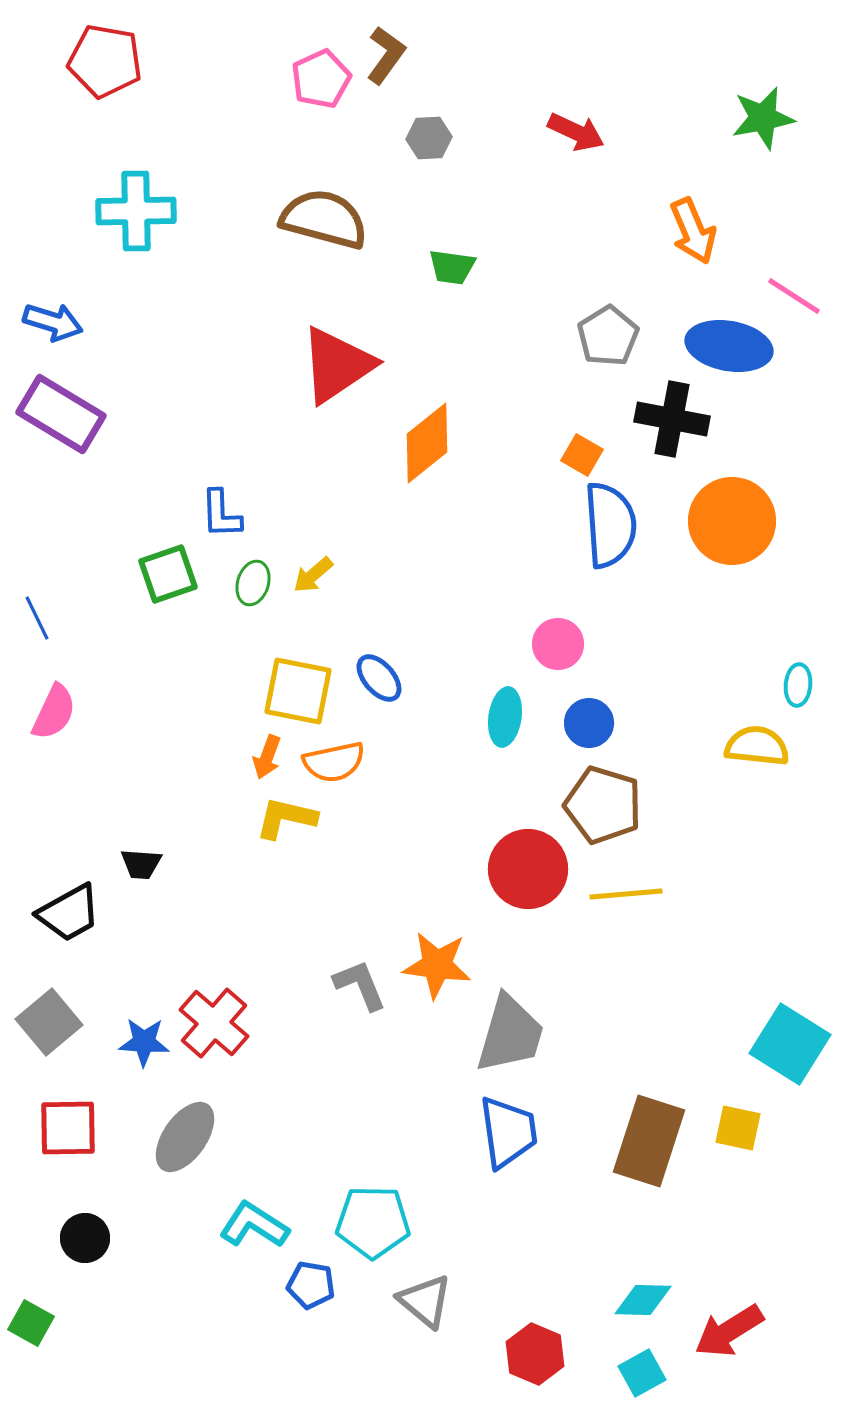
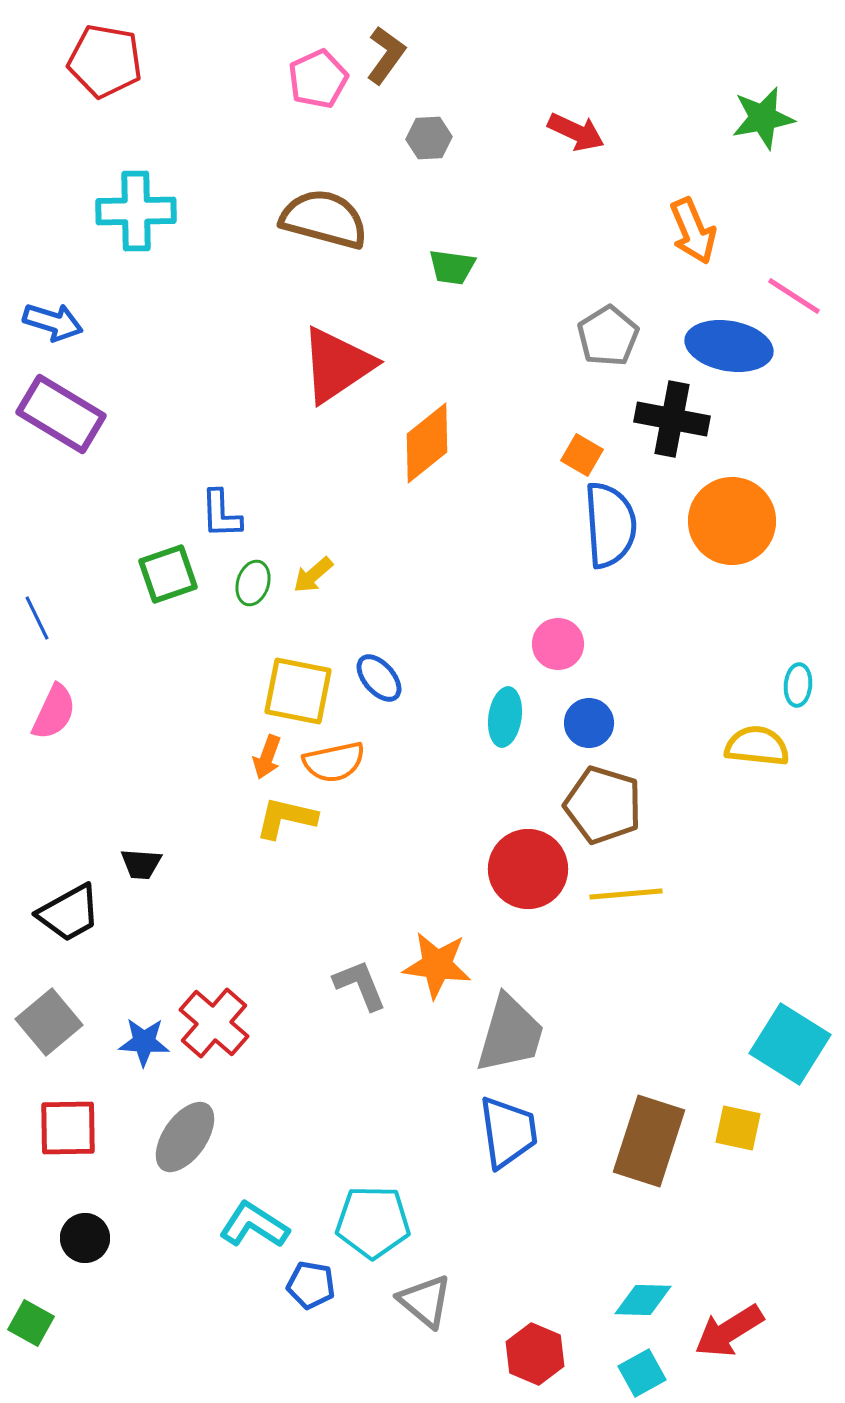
pink pentagon at (321, 79): moved 3 px left
